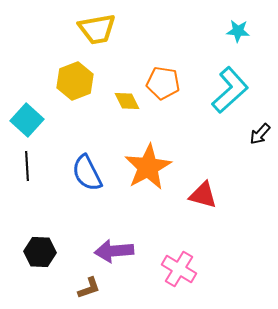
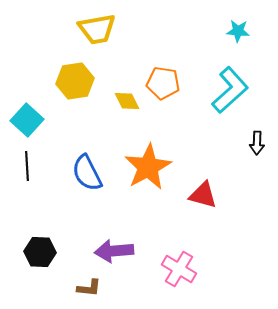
yellow hexagon: rotated 12 degrees clockwise
black arrow: moved 3 px left, 9 px down; rotated 40 degrees counterclockwise
brown L-shape: rotated 25 degrees clockwise
